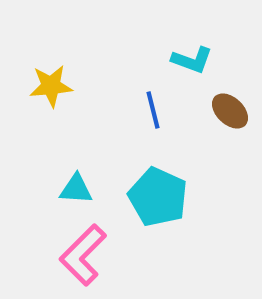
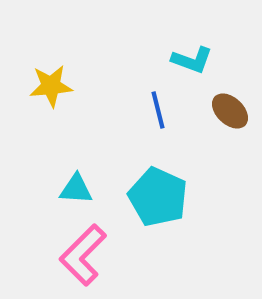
blue line: moved 5 px right
